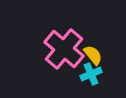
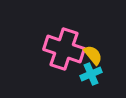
pink cross: rotated 21 degrees counterclockwise
